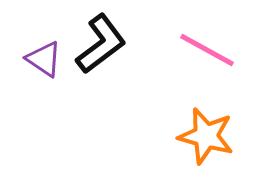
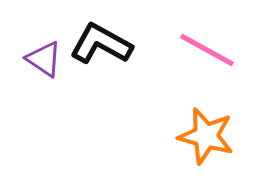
black L-shape: rotated 114 degrees counterclockwise
